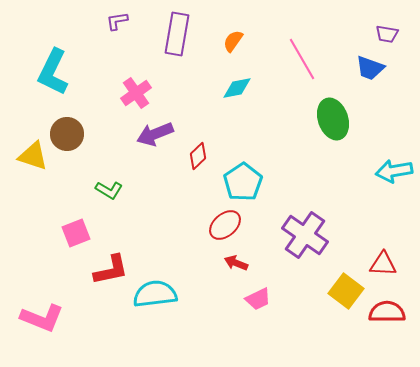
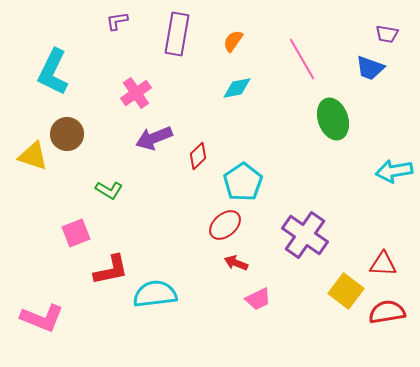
purple arrow: moved 1 px left, 4 px down
red semicircle: rotated 9 degrees counterclockwise
